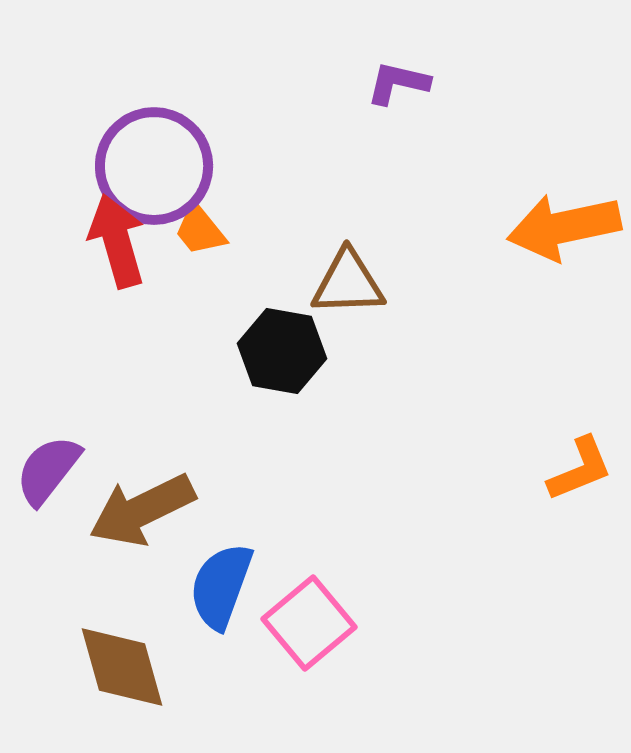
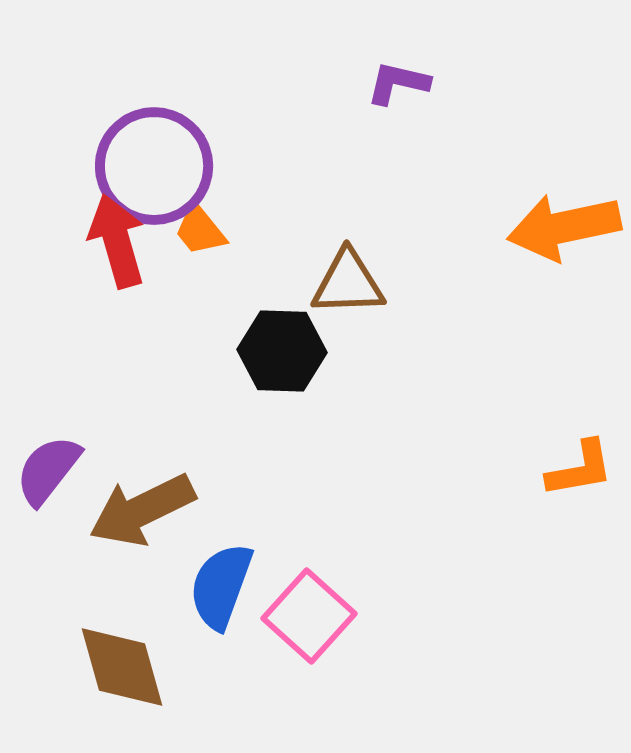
black hexagon: rotated 8 degrees counterclockwise
orange L-shape: rotated 12 degrees clockwise
pink square: moved 7 px up; rotated 8 degrees counterclockwise
